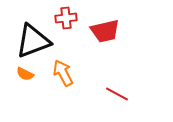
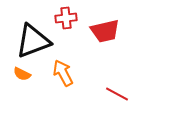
orange semicircle: moved 3 px left
